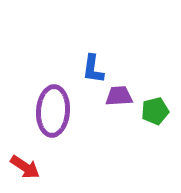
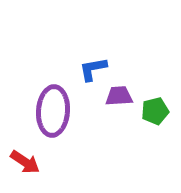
blue L-shape: rotated 72 degrees clockwise
red arrow: moved 5 px up
